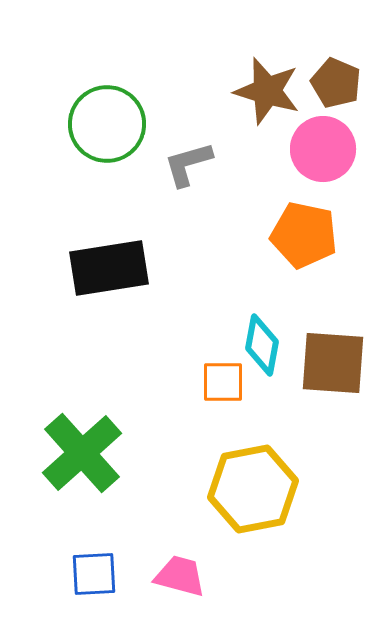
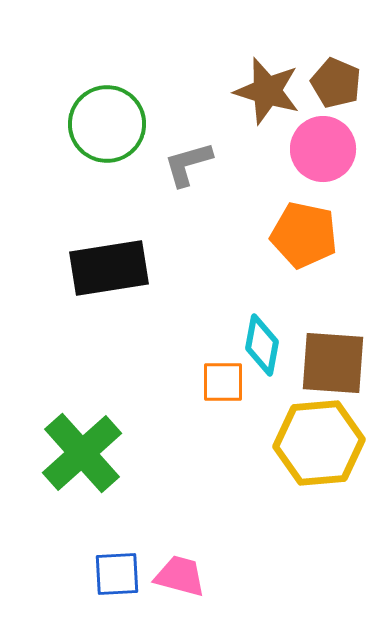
yellow hexagon: moved 66 px right, 46 px up; rotated 6 degrees clockwise
blue square: moved 23 px right
